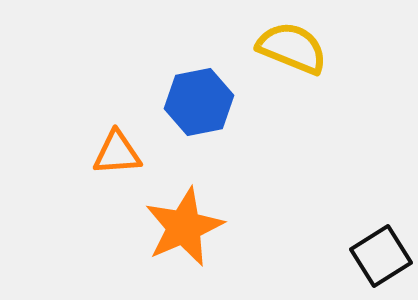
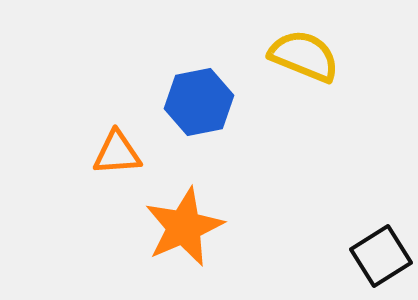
yellow semicircle: moved 12 px right, 8 px down
